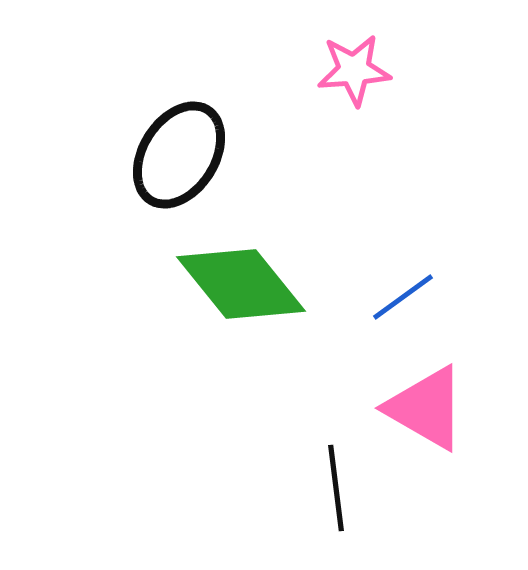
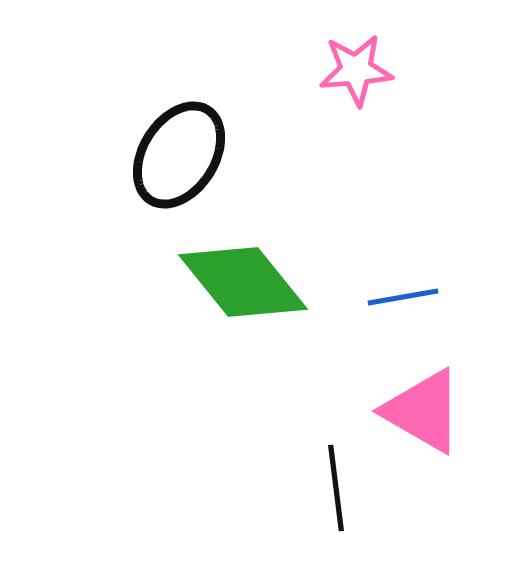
pink star: moved 2 px right
green diamond: moved 2 px right, 2 px up
blue line: rotated 26 degrees clockwise
pink triangle: moved 3 px left, 3 px down
